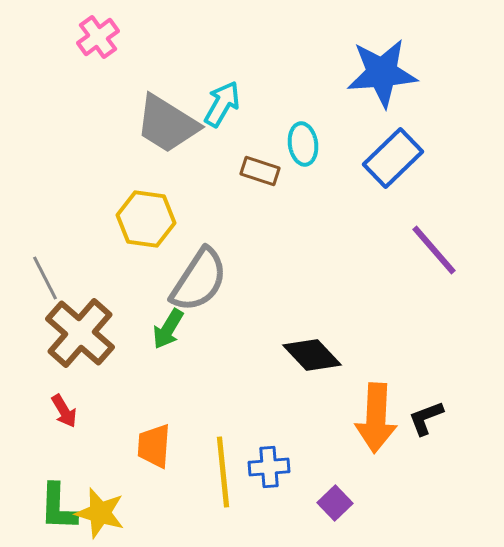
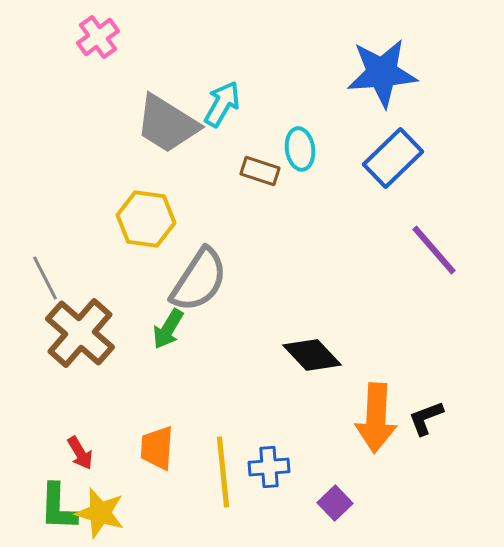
cyan ellipse: moved 3 px left, 5 px down
red arrow: moved 16 px right, 42 px down
orange trapezoid: moved 3 px right, 2 px down
